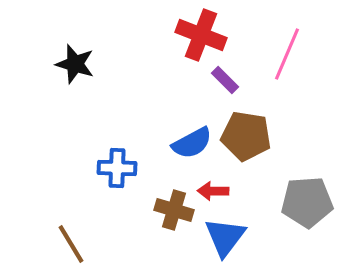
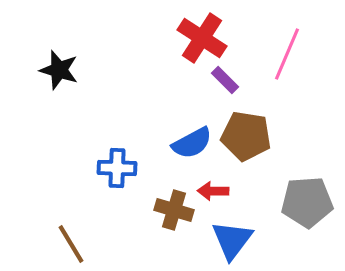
red cross: moved 1 px right, 3 px down; rotated 12 degrees clockwise
black star: moved 16 px left, 6 px down
blue triangle: moved 7 px right, 3 px down
